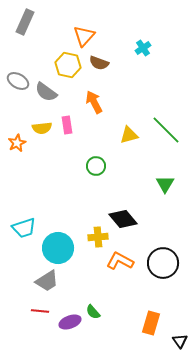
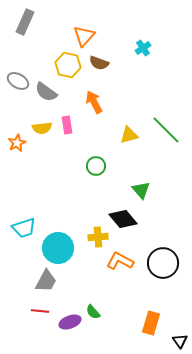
green triangle: moved 24 px left, 6 px down; rotated 12 degrees counterclockwise
gray trapezoid: moved 1 px left; rotated 30 degrees counterclockwise
